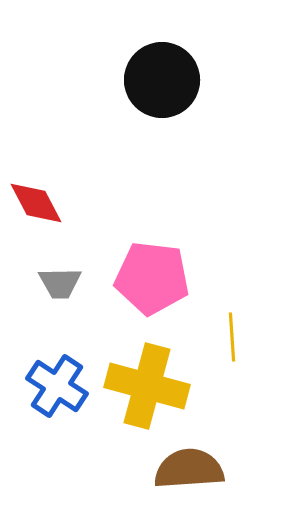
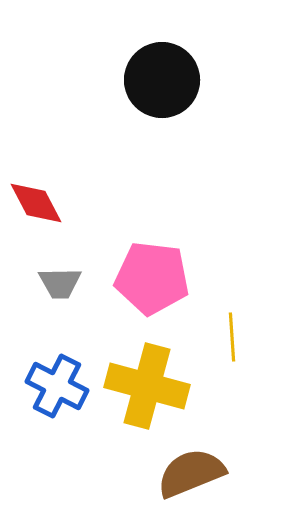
blue cross: rotated 6 degrees counterclockwise
brown semicircle: moved 2 px right, 4 px down; rotated 18 degrees counterclockwise
